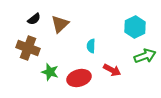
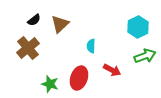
black semicircle: moved 1 px down
cyan hexagon: moved 3 px right
brown cross: rotated 30 degrees clockwise
green star: moved 12 px down
red ellipse: rotated 55 degrees counterclockwise
